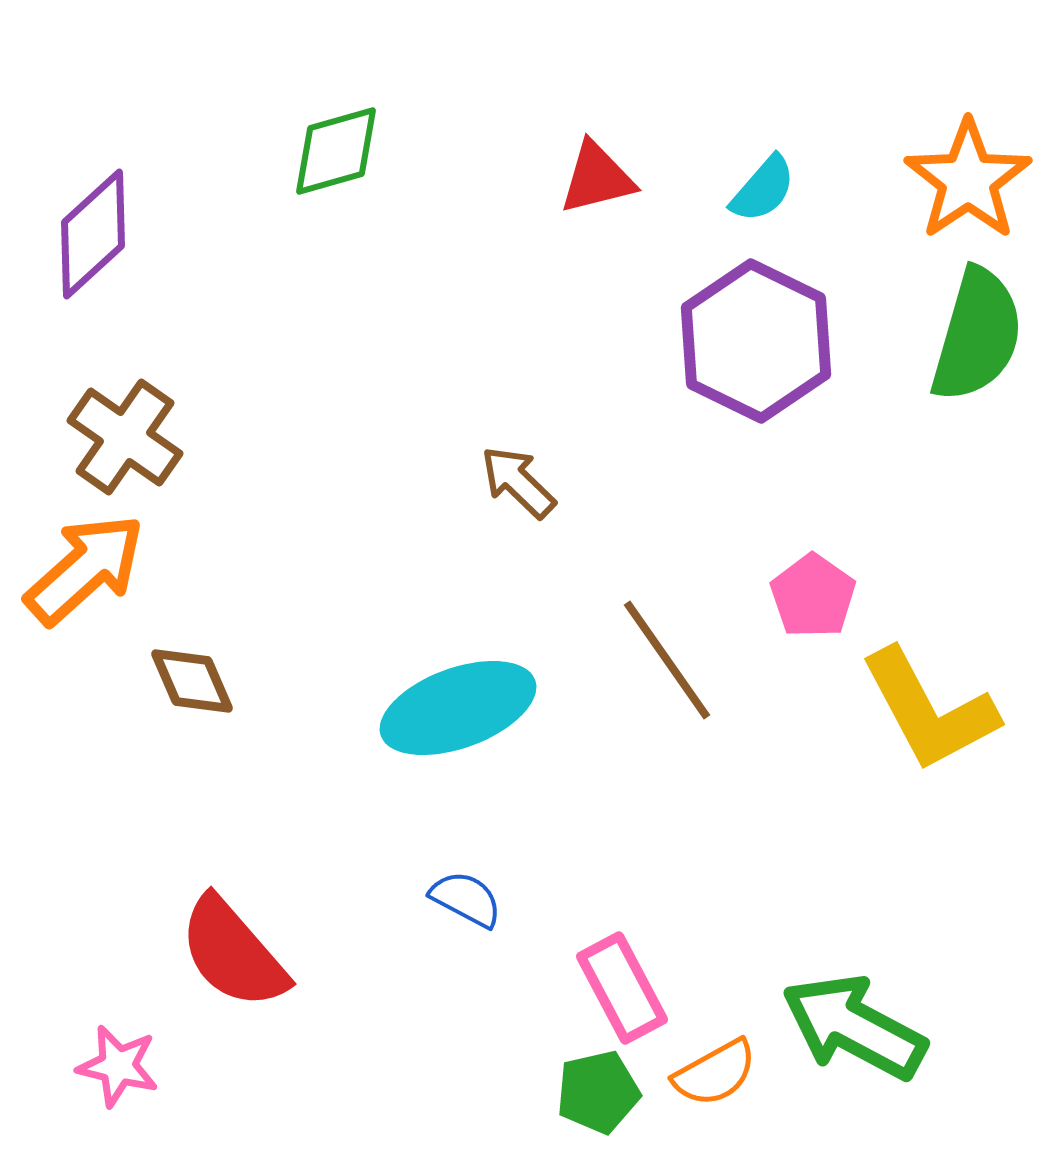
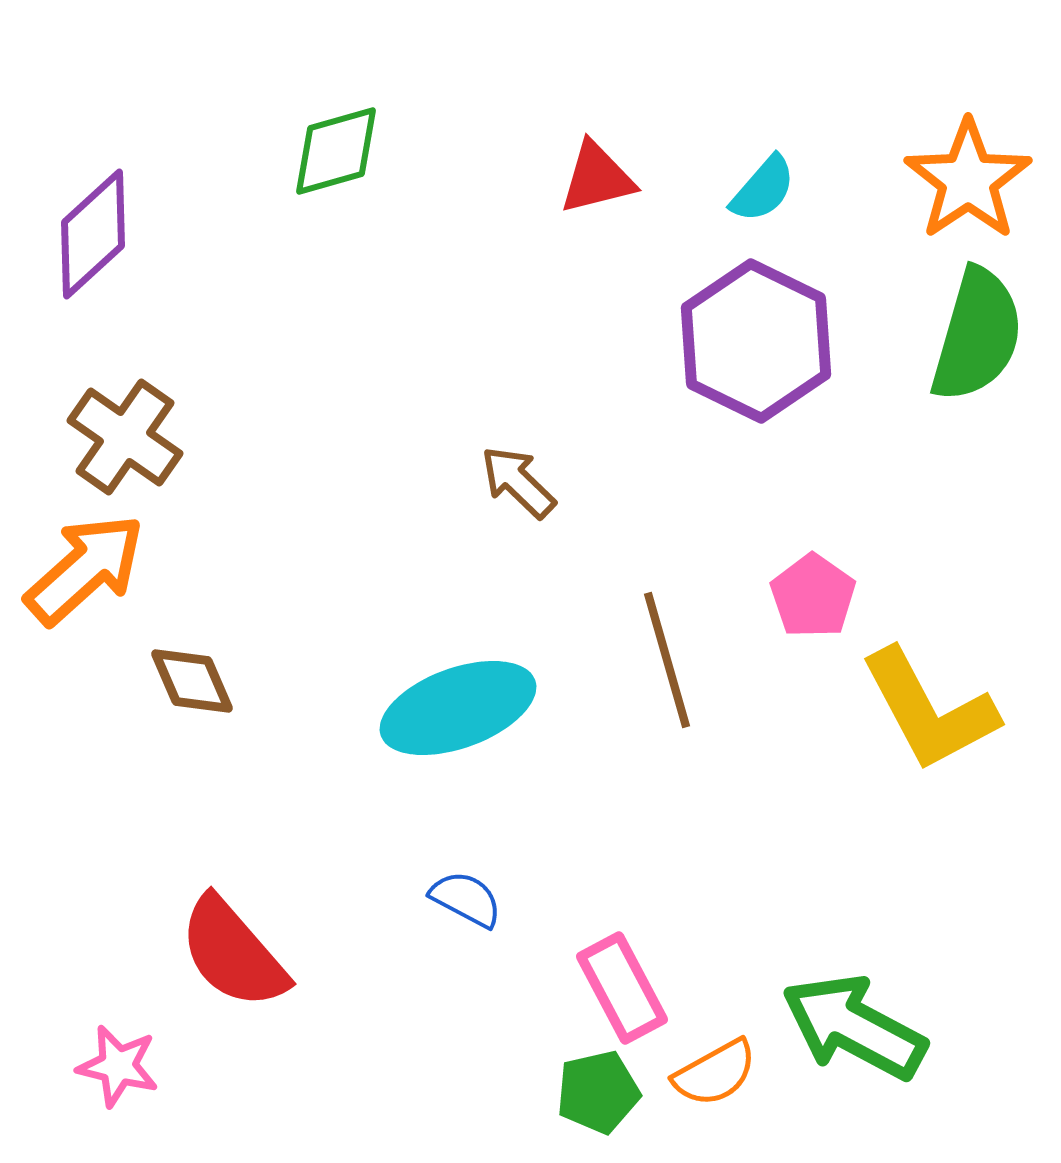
brown line: rotated 19 degrees clockwise
